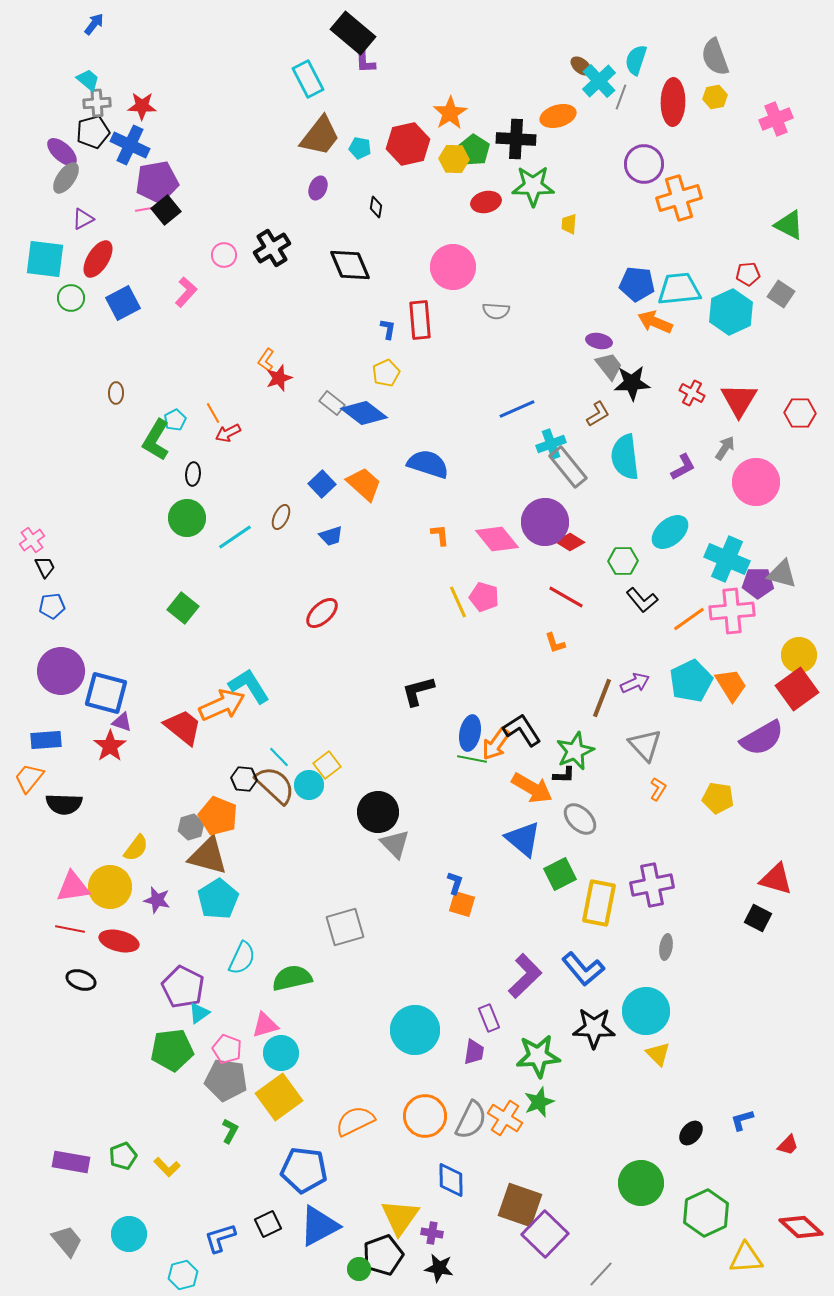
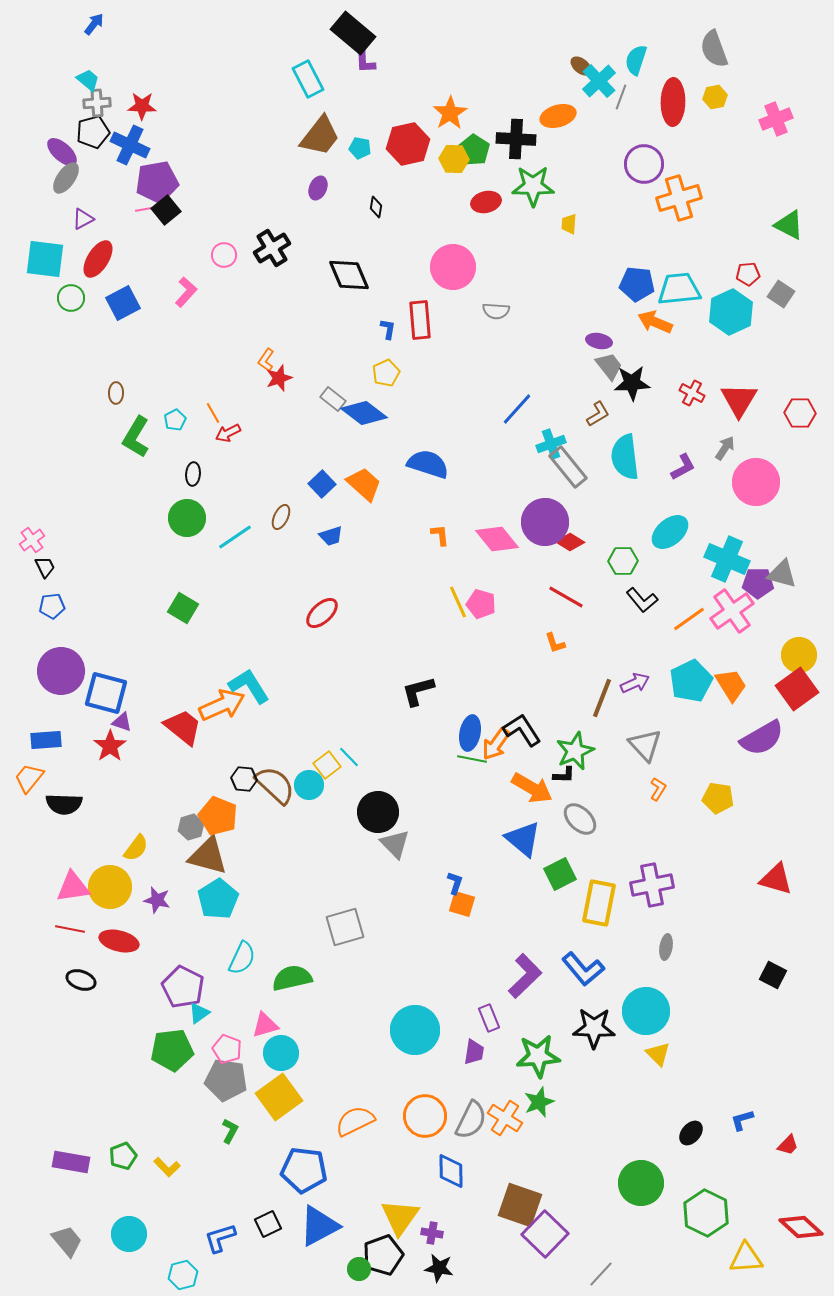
gray semicircle at (715, 57): moved 1 px left, 8 px up
black diamond at (350, 265): moved 1 px left, 10 px down
gray rectangle at (332, 403): moved 1 px right, 4 px up
blue line at (517, 409): rotated 24 degrees counterclockwise
green L-shape at (156, 440): moved 20 px left, 3 px up
pink pentagon at (484, 597): moved 3 px left, 7 px down
green square at (183, 608): rotated 8 degrees counterclockwise
pink cross at (732, 611): rotated 30 degrees counterclockwise
cyan line at (279, 757): moved 70 px right
black square at (758, 918): moved 15 px right, 57 px down
blue diamond at (451, 1180): moved 9 px up
green hexagon at (706, 1213): rotated 9 degrees counterclockwise
